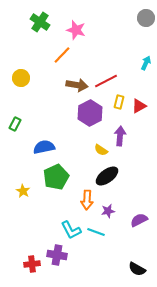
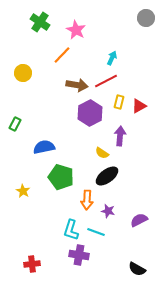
pink star: rotated 12 degrees clockwise
cyan arrow: moved 34 px left, 5 px up
yellow circle: moved 2 px right, 5 px up
yellow semicircle: moved 1 px right, 3 px down
green pentagon: moved 5 px right; rotated 30 degrees counterclockwise
purple star: rotated 24 degrees clockwise
cyan L-shape: rotated 45 degrees clockwise
purple cross: moved 22 px right
